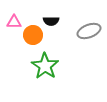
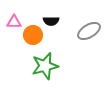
gray ellipse: rotated 10 degrees counterclockwise
green star: rotated 24 degrees clockwise
